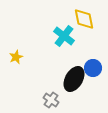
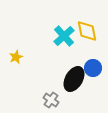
yellow diamond: moved 3 px right, 12 px down
cyan cross: rotated 10 degrees clockwise
